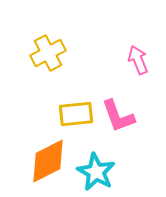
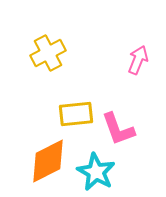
pink arrow: rotated 44 degrees clockwise
pink L-shape: moved 13 px down
